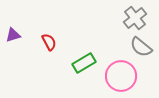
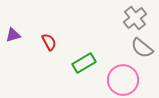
gray semicircle: moved 1 px right, 1 px down
pink circle: moved 2 px right, 4 px down
